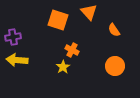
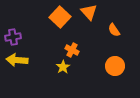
orange square: moved 2 px right, 3 px up; rotated 25 degrees clockwise
